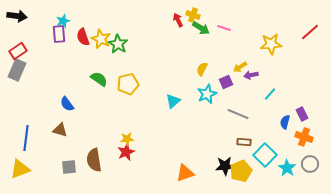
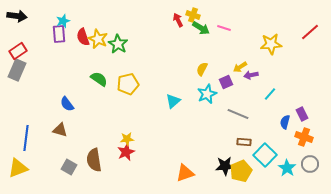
yellow star at (101, 39): moved 3 px left
gray square at (69, 167): rotated 35 degrees clockwise
yellow triangle at (20, 169): moved 2 px left, 1 px up
